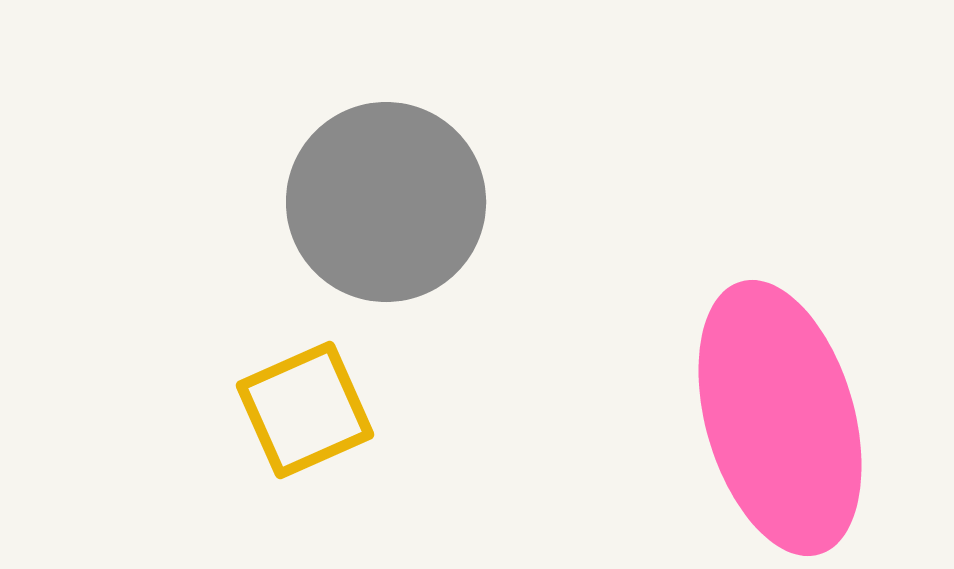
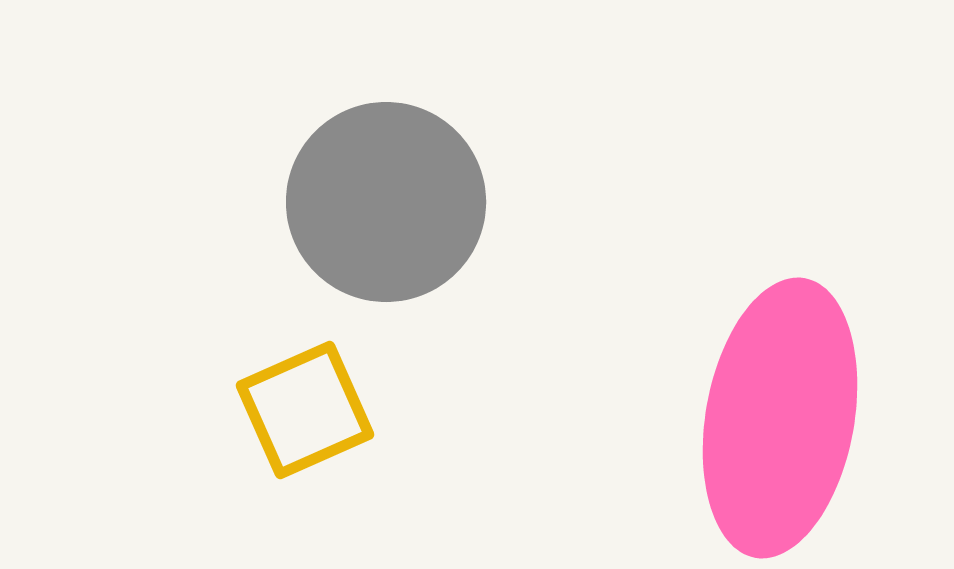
pink ellipse: rotated 26 degrees clockwise
